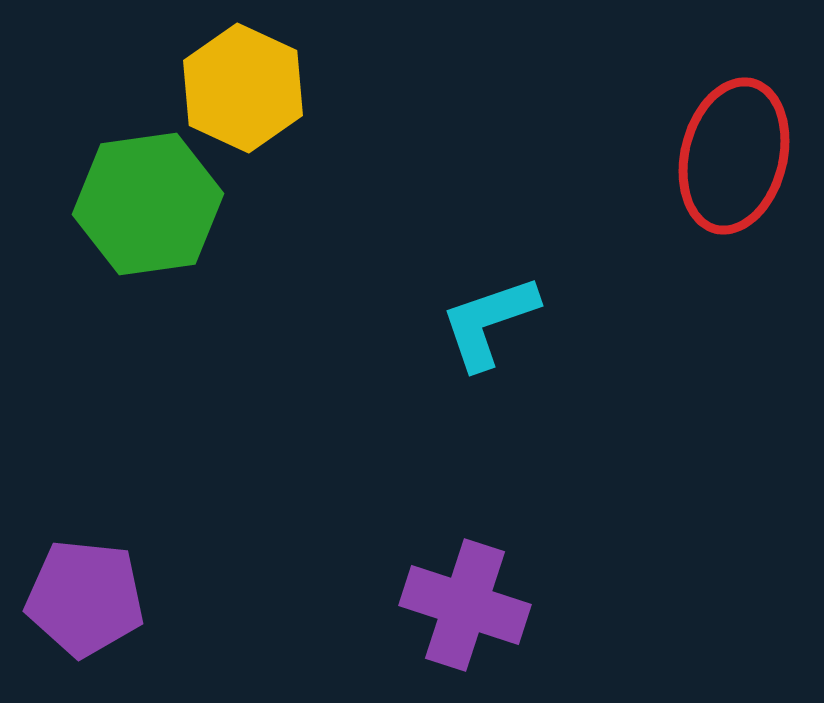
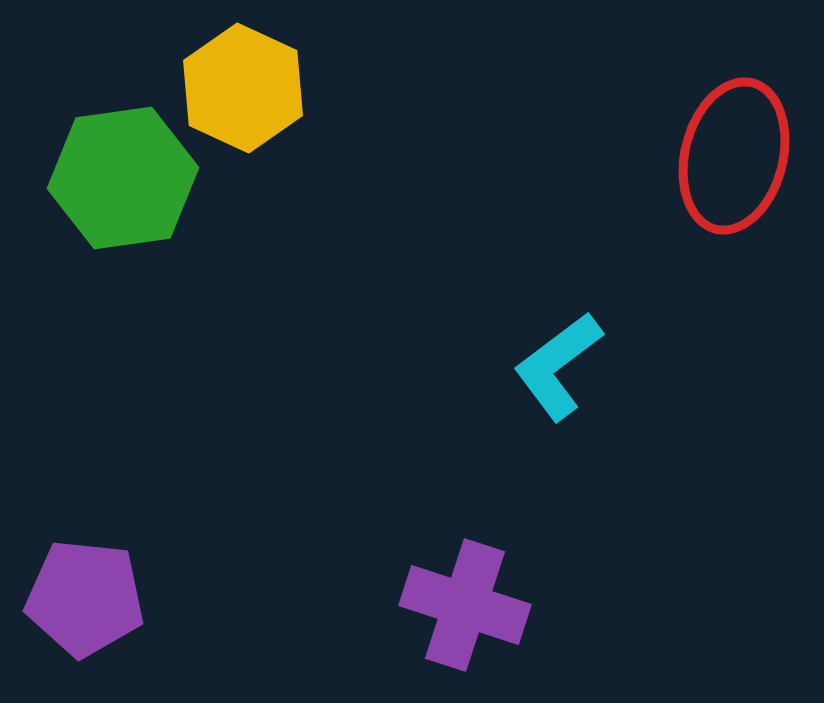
green hexagon: moved 25 px left, 26 px up
cyan L-shape: moved 69 px right, 44 px down; rotated 18 degrees counterclockwise
